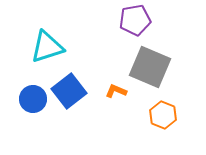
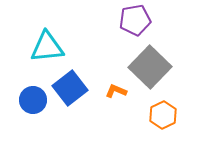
cyan triangle: rotated 12 degrees clockwise
gray square: rotated 21 degrees clockwise
blue square: moved 1 px right, 3 px up
blue circle: moved 1 px down
orange hexagon: rotated 12 degrees clockwise
